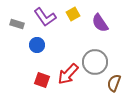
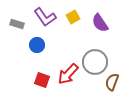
yellow square: moved 3 px down
brown semicircle: moved 2 px left, 1 px up
